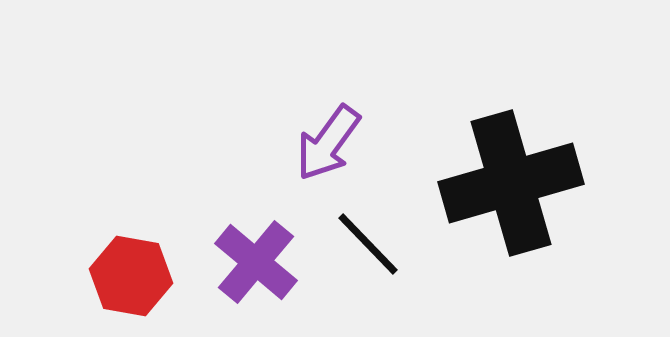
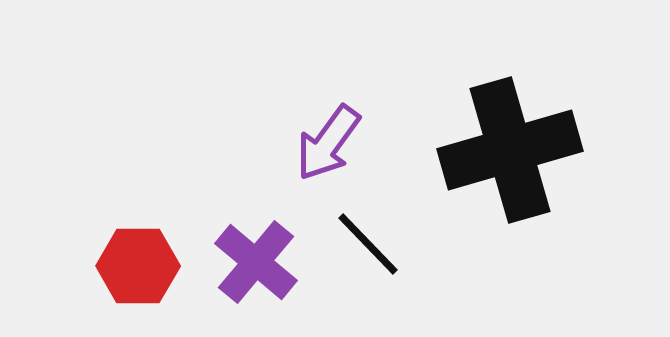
black cross: moved 1 px left, 33 px up
red hexagon: moved 7 px right, 10 px up; rotated 10 degrees counterclockwise
